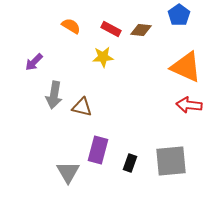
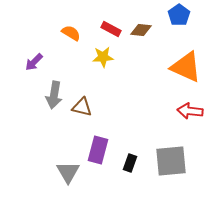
orange semicircle: moved 7 px down
red arrow: moved 1 px right, 6 px down
